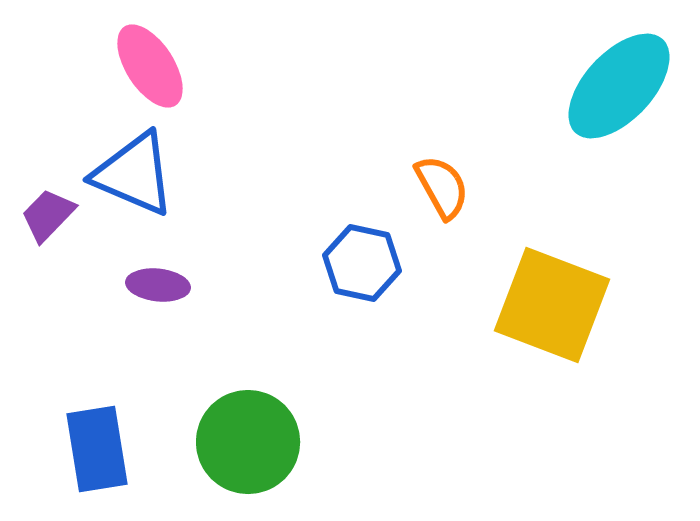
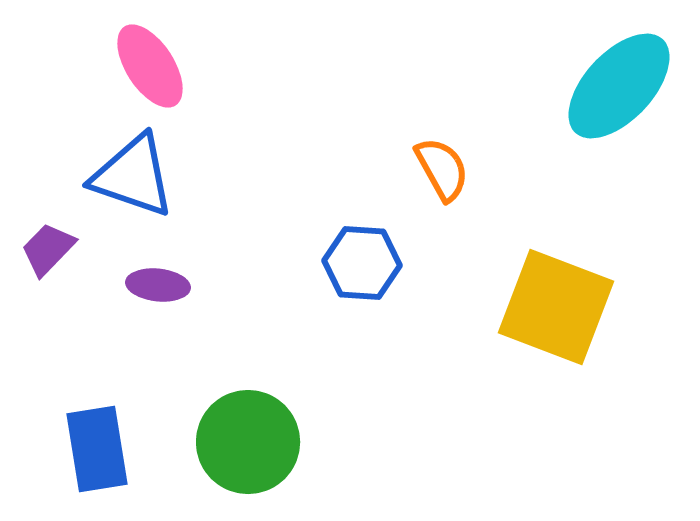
blue triangle: moved 1 px left, 2 px down; rotated 4 degrees counterclockwise
orange semicircle: moved 18 px up
purple trapezoid: moved 34 px down
blue hexagon: rotated 8 degrees counterclockwise
yellow square: moved 4 px right, 2 px down
